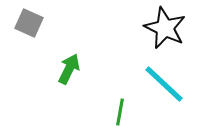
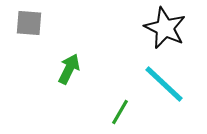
gray square: rotated 20 degrees counterclockwise
green line: rotated 20 degrees clockwise
